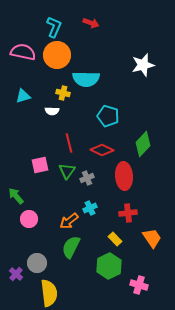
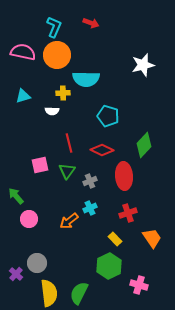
yellow cross: rotated 16 degrees counterclockwise
green diamond: moved 1 px right, 1 px down
gray cross: moved 3 px right, 3 px down
red cross: rotated 12 degrees counterclockwise
green semicircle: moved 8 px right, 46 px down
